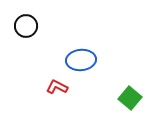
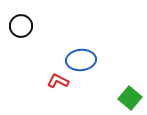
black circle: moved 5 px left
red L-shape: moved 1 px right, 6 px up
